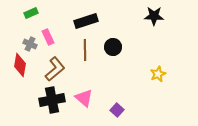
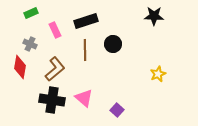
pink rectangle: moved 7 px right, 7 px up
black circle: moved 3 px up
red diamond: moved 2 px down
black cross: rotated 20 degrees clockwise
